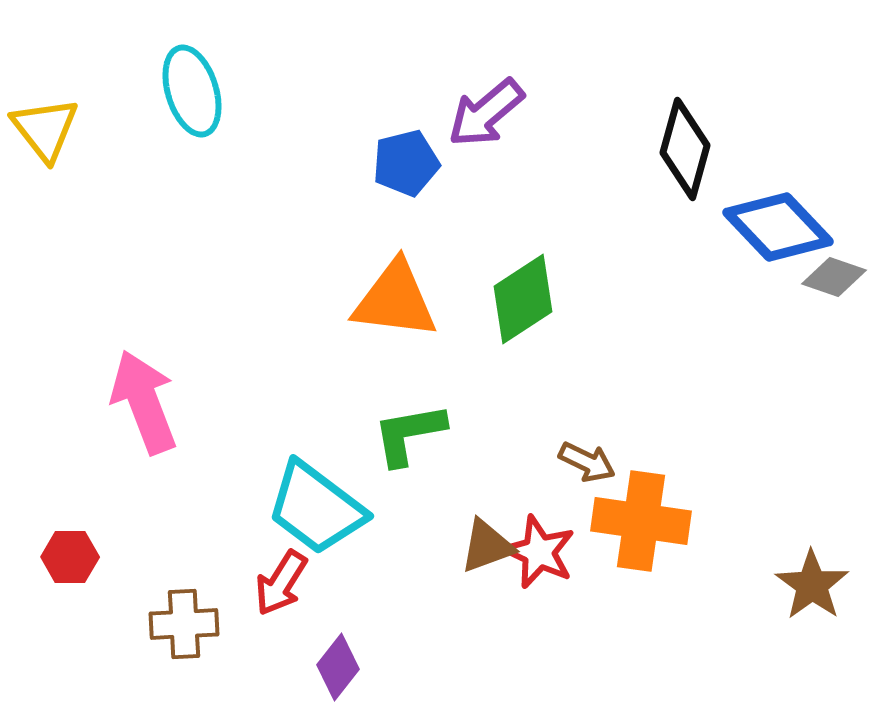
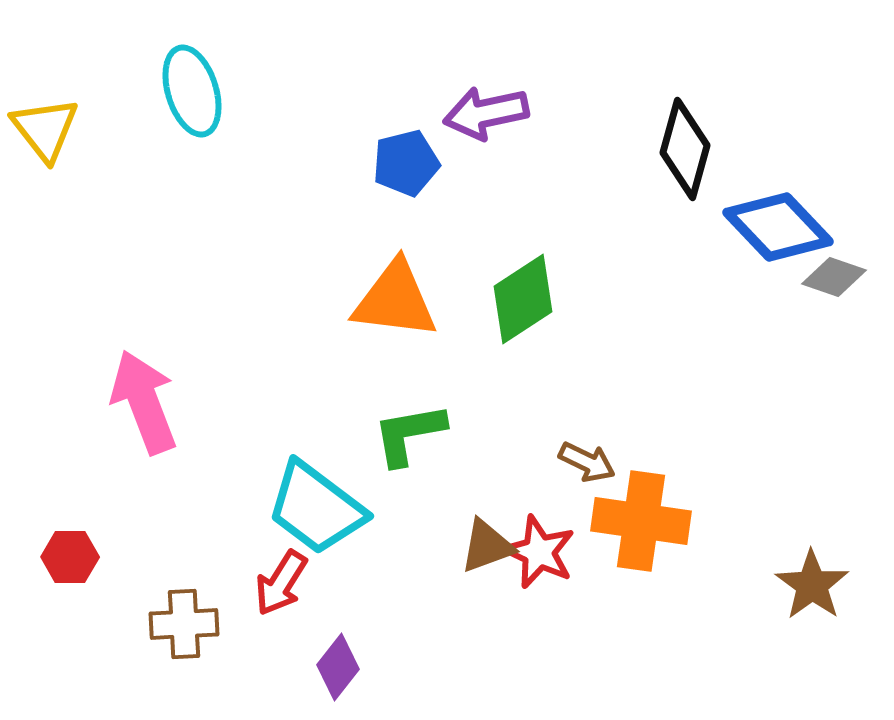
purple arrow: rotated 28 degrees clockwise
